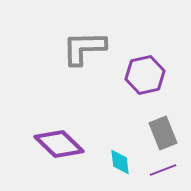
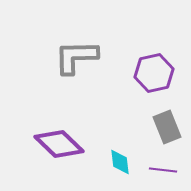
gray L-shape: moved 8 px left, 9 px down
purple hexagon: moved 9 px right, 2 px up
gray rectangle: moved 4 px right, 6 px up
purple line: rotated 28 degrees clockwise
